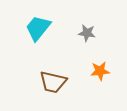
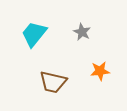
cyan trapezoid: moved 4 px left, 6 px down
gray star: moved 5 px left, 1 px up; rotated 18 degrees clockwise
